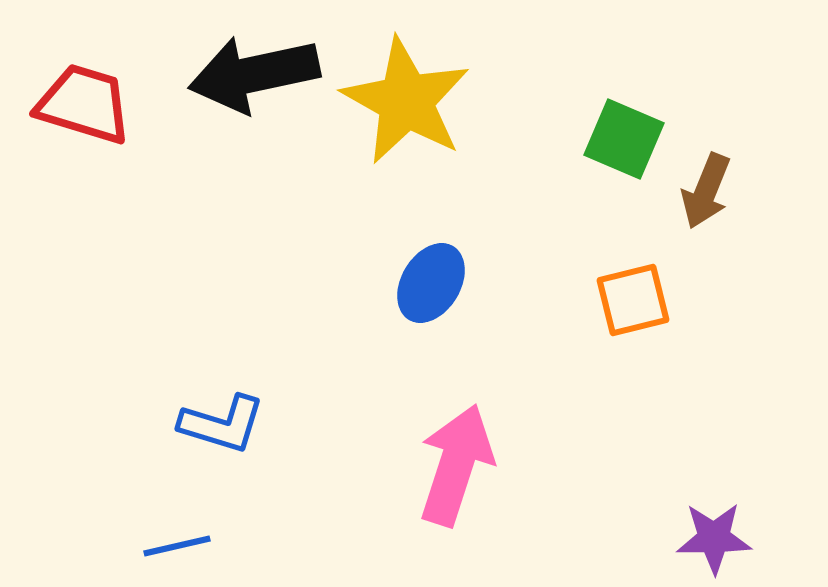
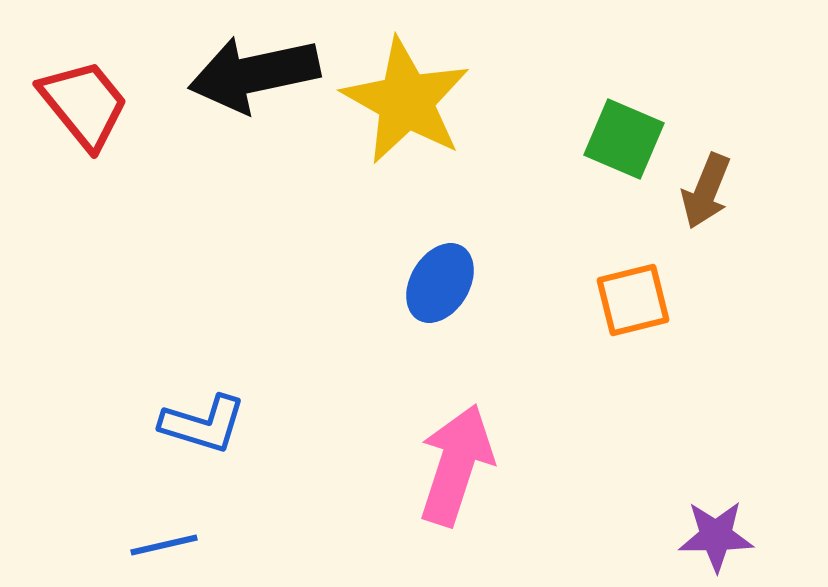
red trapezoid: rotated 34 degrees clockwise
blue ellipse: moved 9 px right
blue L-shape: moved 19 px left
purple star: moved 2 px right, 2 px up
blue line: moved 13 px left, 1 px up
